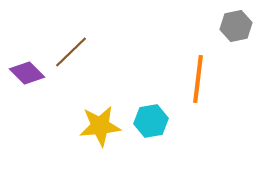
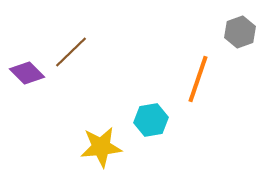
gray hexagon: moved 4 px right, 6 px down; rotated 8 degrees counterclockwise
orange line: rotated 12 degrees clockwise
cyan hexagon: moved 1 px up
yellow star: moved 1 px right, 21 px down
